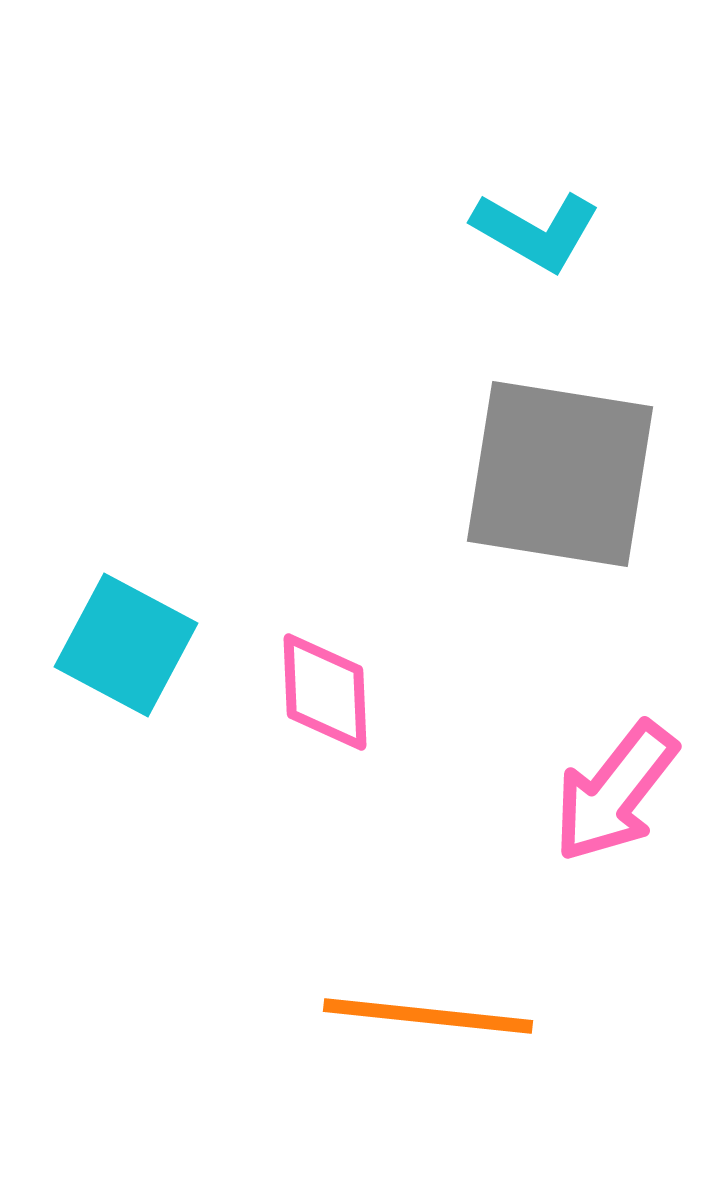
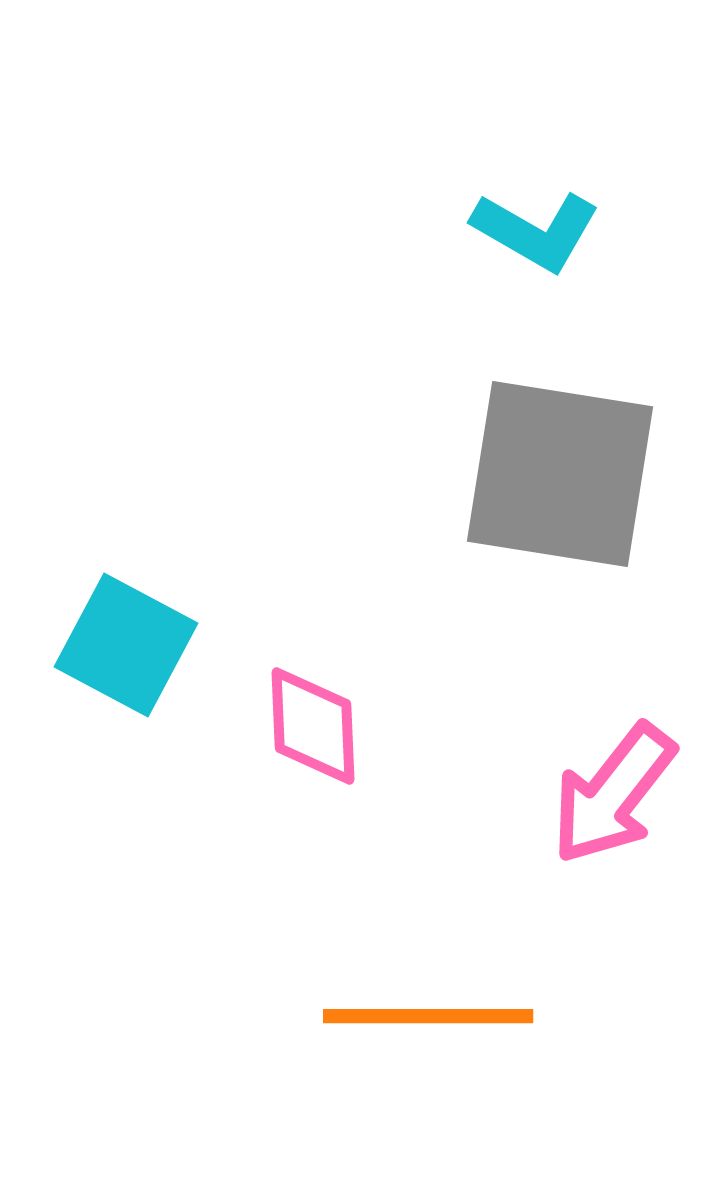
pink diamond: moved 12 px left, 34 px down
pink arrow: moved 2 px left, 2 px down
orange line: rotated 6 degrees counterclockwise
